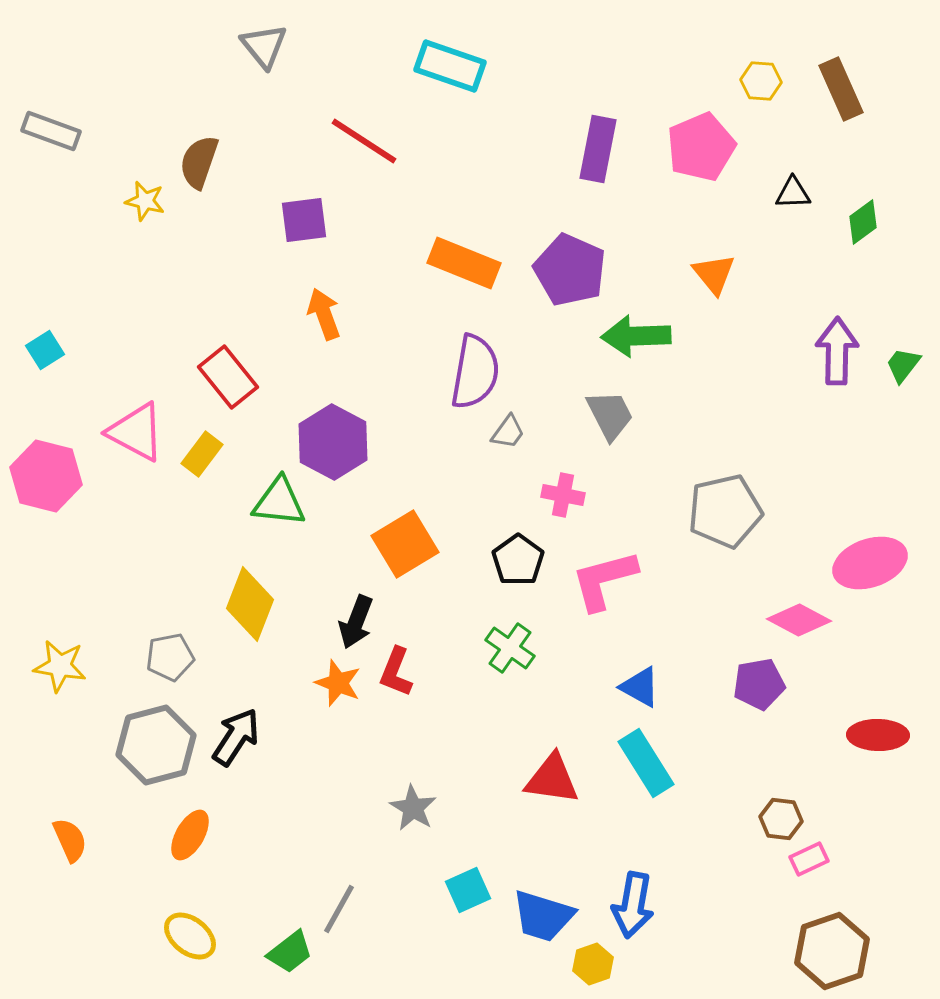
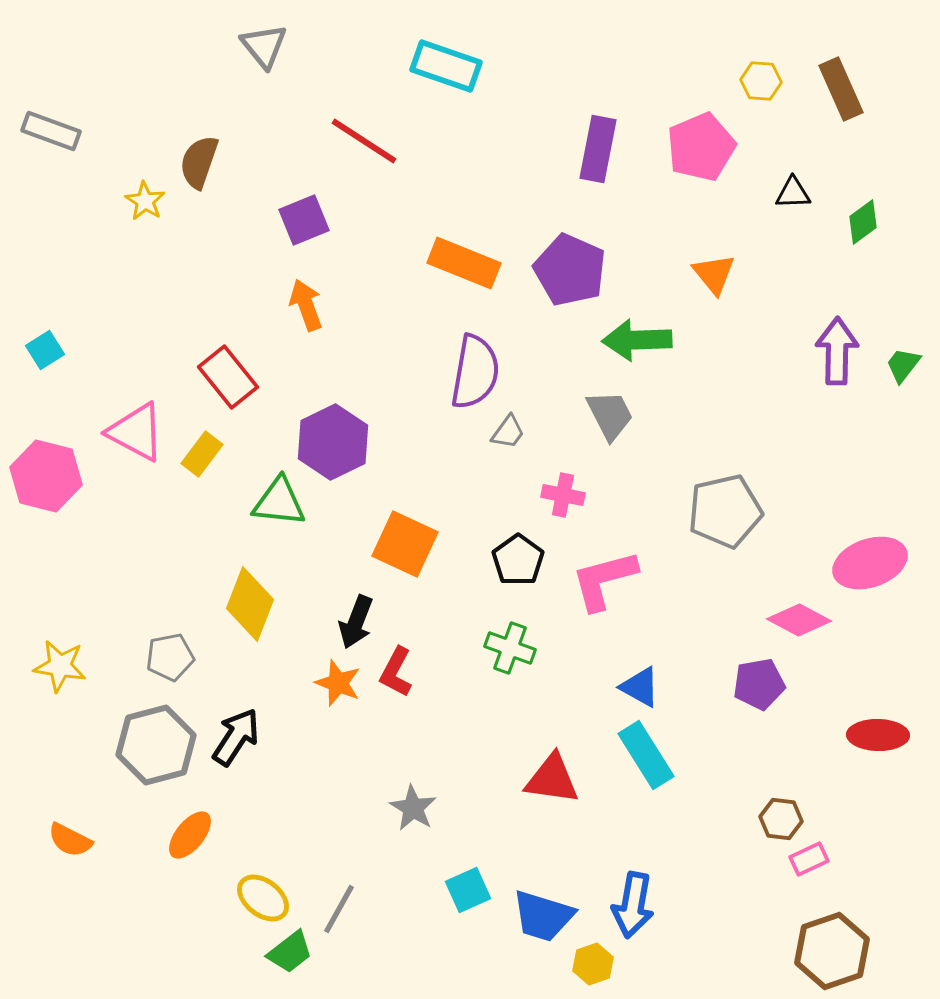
cyan rectangle at (450, 66): moved 4 px left
yellow star at (145, 201): rotated 18 degrees clockwise
purple square at (304, 220): rotated 15 degrees counterclockwise
orange arrow at (324, 314): moved 18 px left, 9 px up
green arrow at (636, 336): moved 1 px right, 4 px down
purple hexagon at (333, 442): rotated 6 degrees clockwise
orange square at (405, 544): rotated 34 degrees counterclockwise
green cross at (510, 648): rotated 15 degrees counterclockwise
red L-shape at (396, 672): rotated 6 degrees clockwise
cyan rectangle at (646, 763): moved 8 px up
orange ellipse at (190, 835): rotated 9 degrees clockwise
orange semicircle at (70, 840): rotated 141 degrees clockwise
yellow ellipse at (190, 936): moved 73 px right, 38 px up
